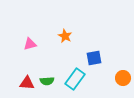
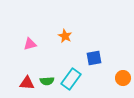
cyan rectangle: moved 4 px left
